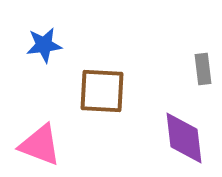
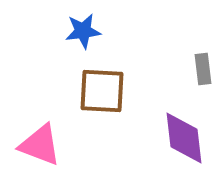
blue star: moved 39 px right, 14 px up
